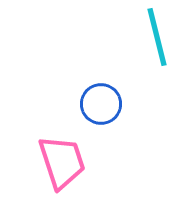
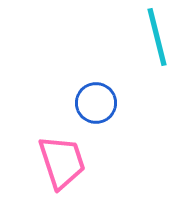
blue circle: moved 5 px left, 1 px up
